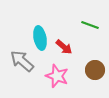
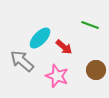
cyan ellipse: rotated 55 degrees clockwise
brown circle: moved 1 px right
